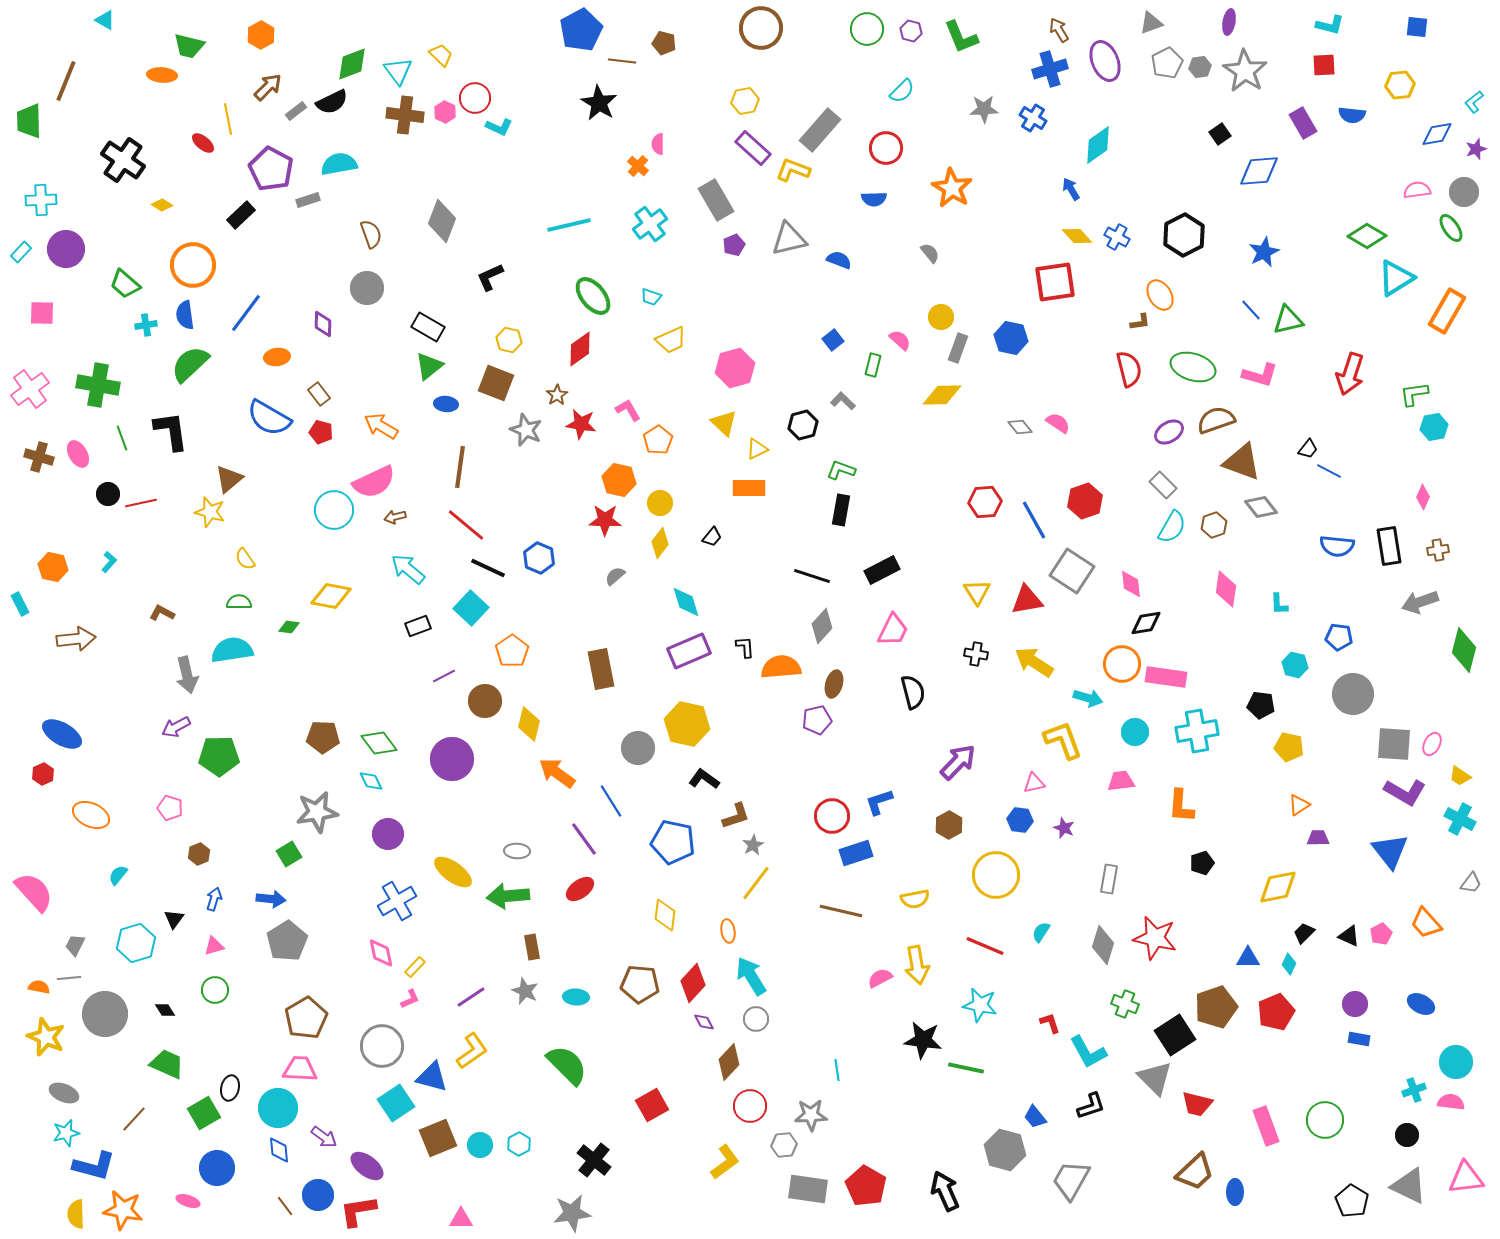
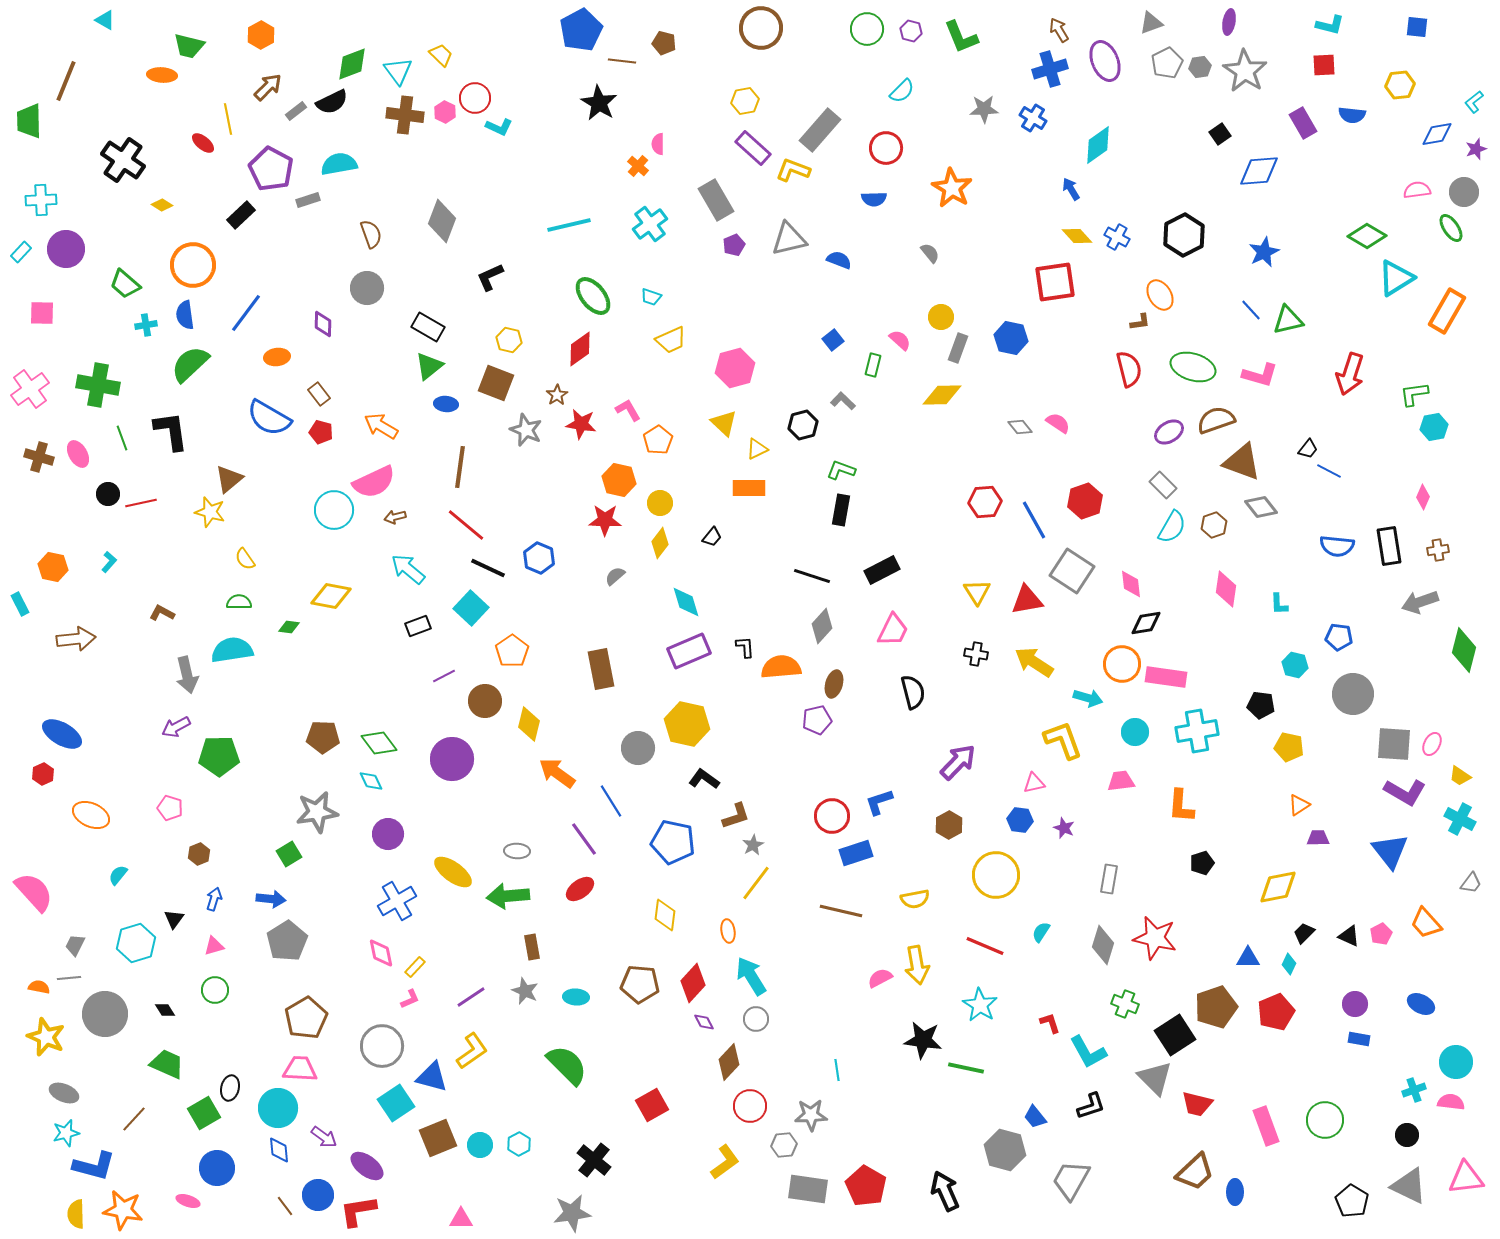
cyan star at (980, 1005): rotated 20 degrees clockwise
